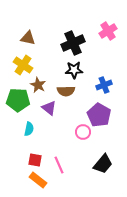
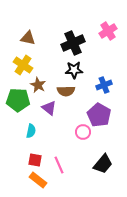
cyan semicircle: moved 2 px right, 2 px down
